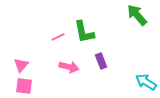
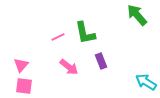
green L-shape: moved 1 px right, 1 px down
pink arrow: rotated 24 degrees clockwise
